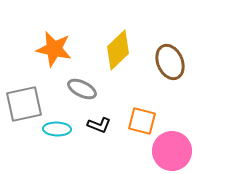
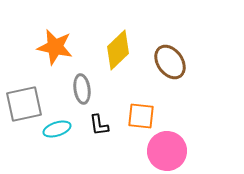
orange star: moved 1 px right, 2 px up
brown ellipse: rotated 12 degrees counterclockwise
gray ellipse: rotated 56 degrees clockwise
orange square: moved 1 px left, 5 px up; rotated 8 degrees counterclockwise
black L-shape: rotated 60 degrees clockwise
cyan ellipse: rotated 20 degrees counterclockwise
pink circle: moved 5 px left
